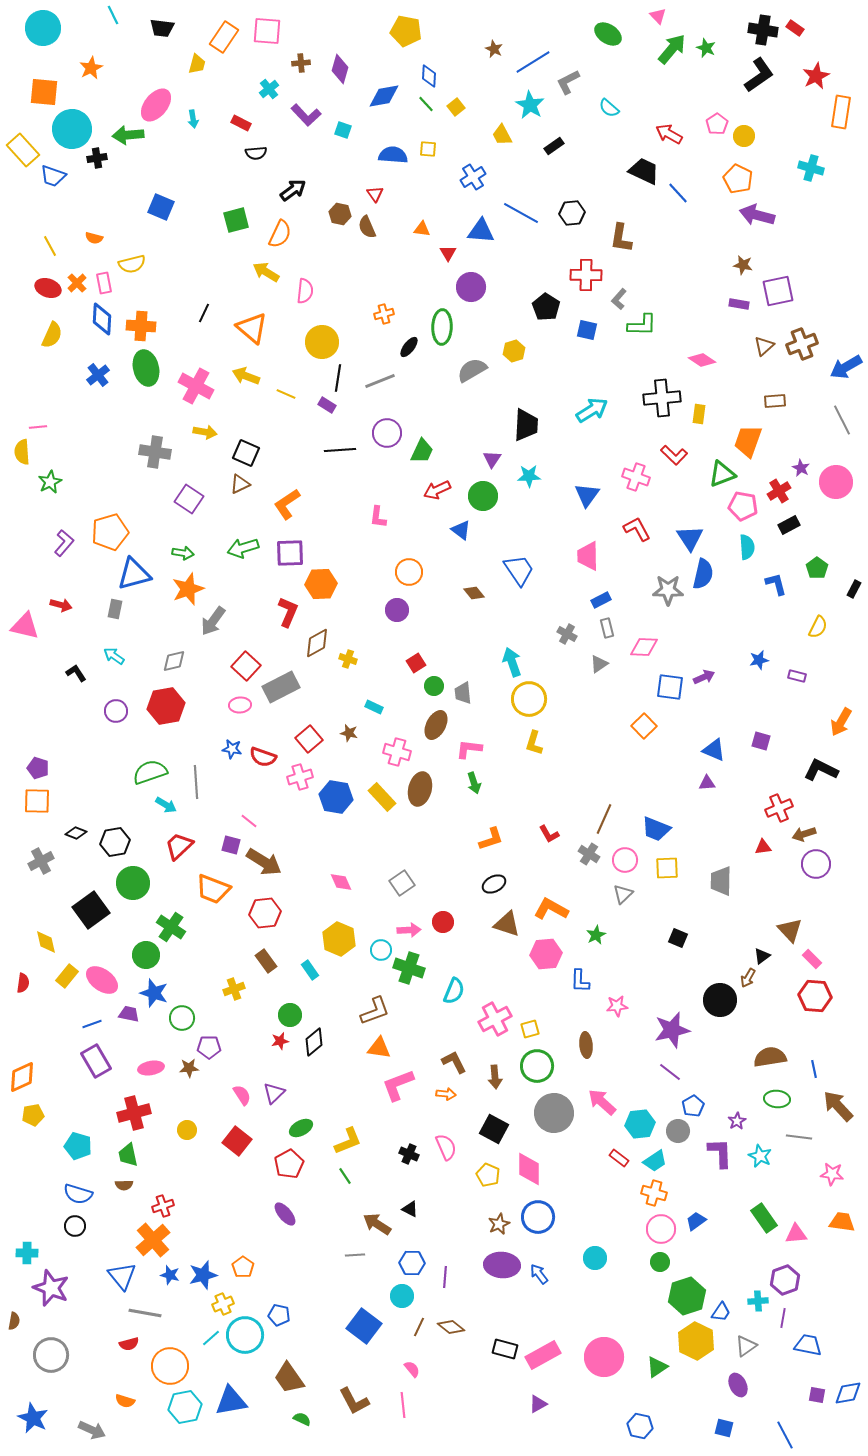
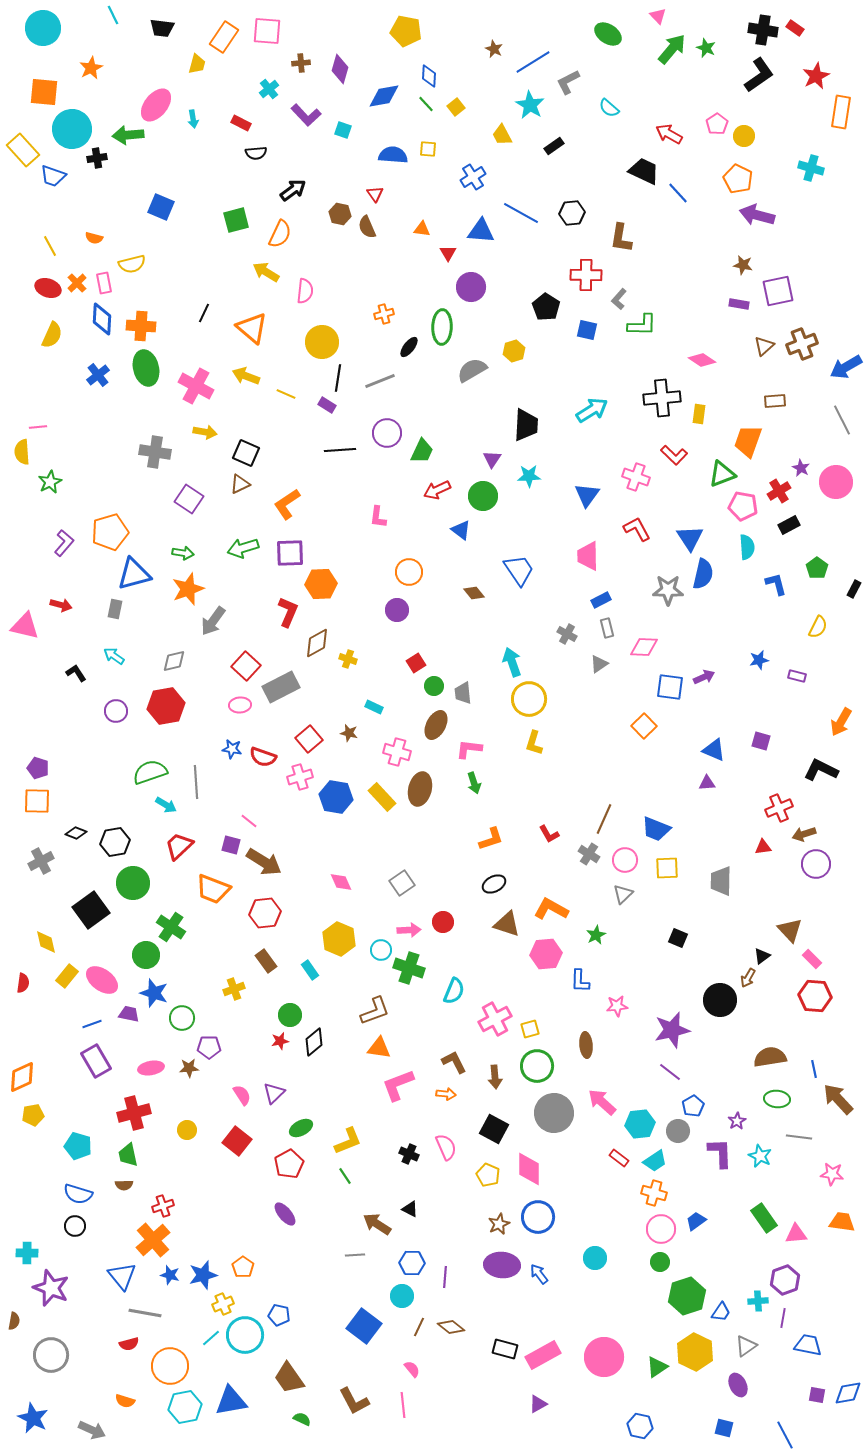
brown arrow at (838, 1106): moved 7 px up
yellow hexagon at (696, 1341): moved 1 px left, 11 px down
